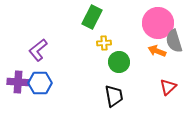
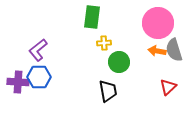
green rectangle: rotated 20 degrees counterclockwise
gray semicircle: moved 9 px down
orange arrow: rotated 12 degrees counterclockwise
blue hexagon: moved 1 px left, 6 px up
black trapezoid: moved 6 px left, 5 px up
